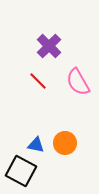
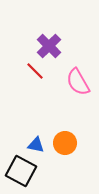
red line: moved 3 px left, 10 px up
